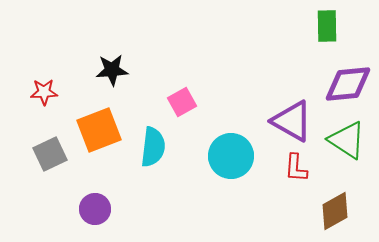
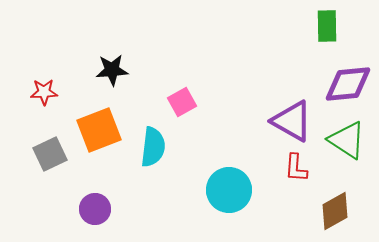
cyan circle: moved 2 px left, 34 px down
